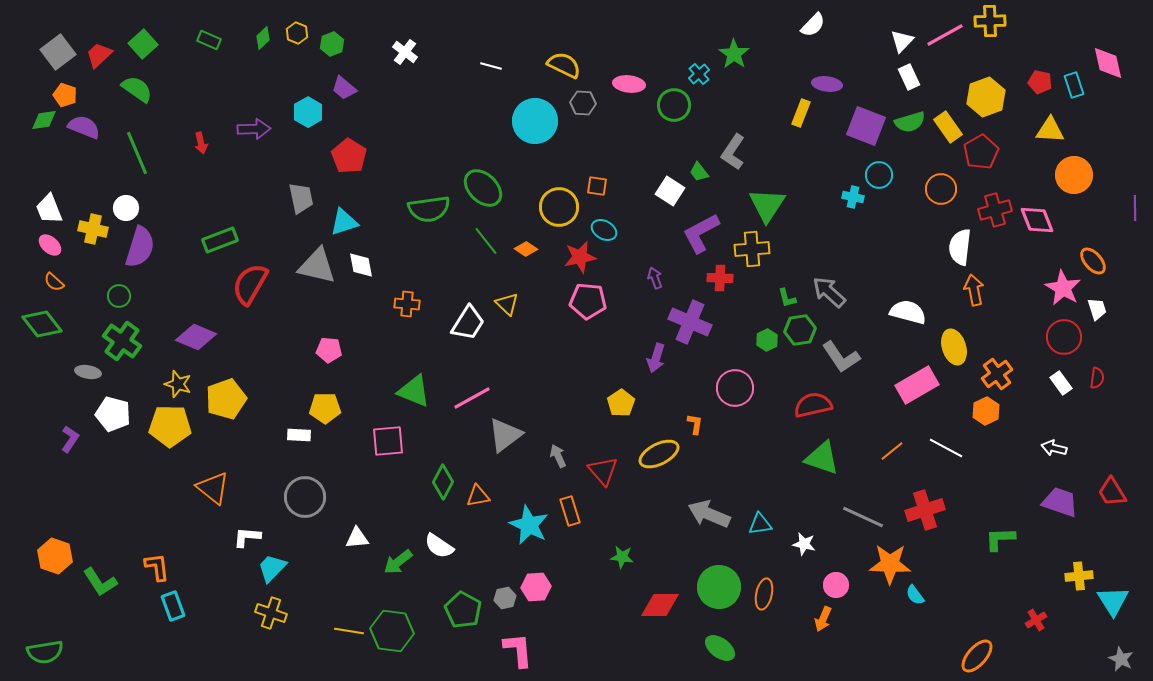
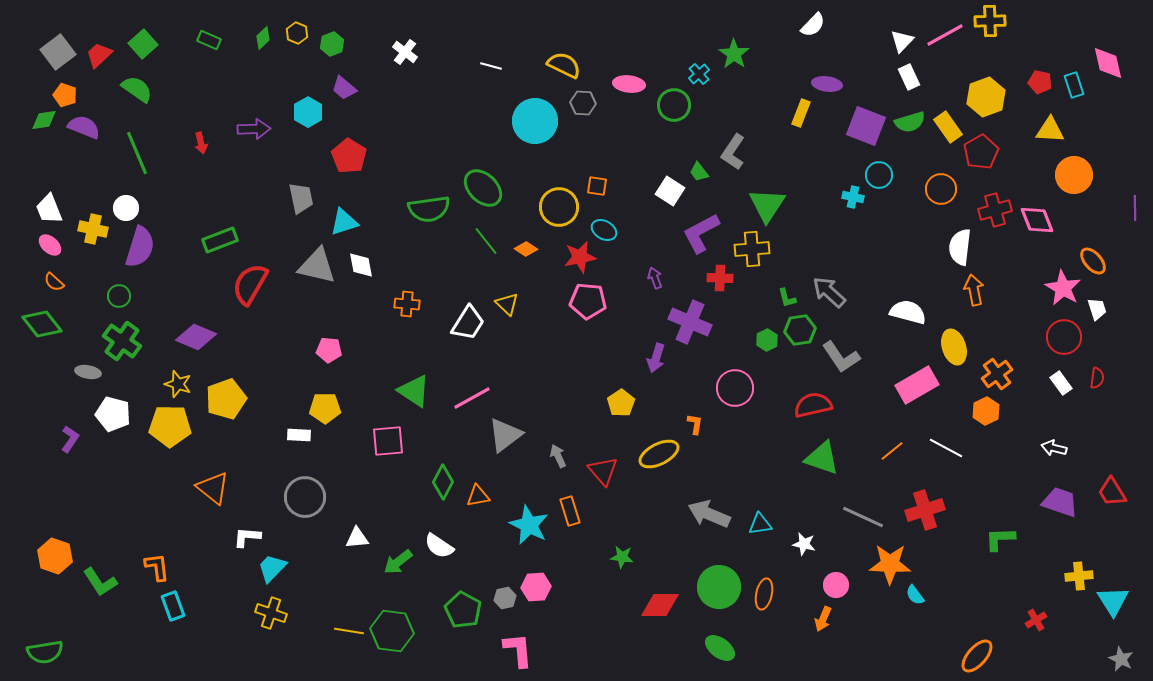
green triangle at (414, 391): rotated 12 degrees clockwise
